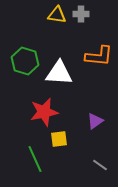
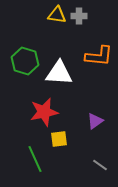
gray cross: moved 2 px left, 2 px down
